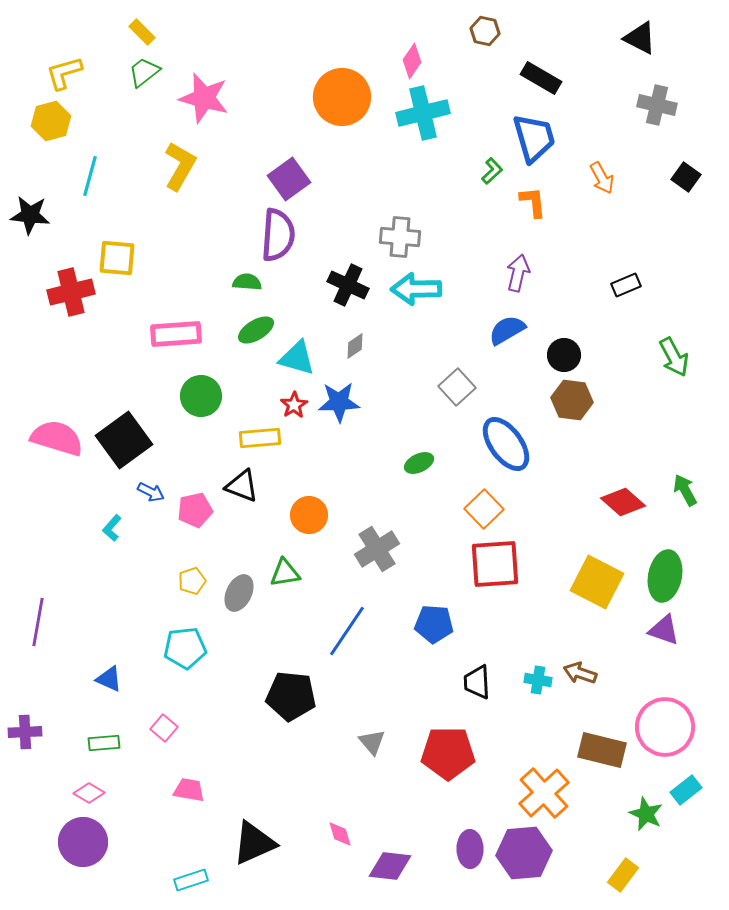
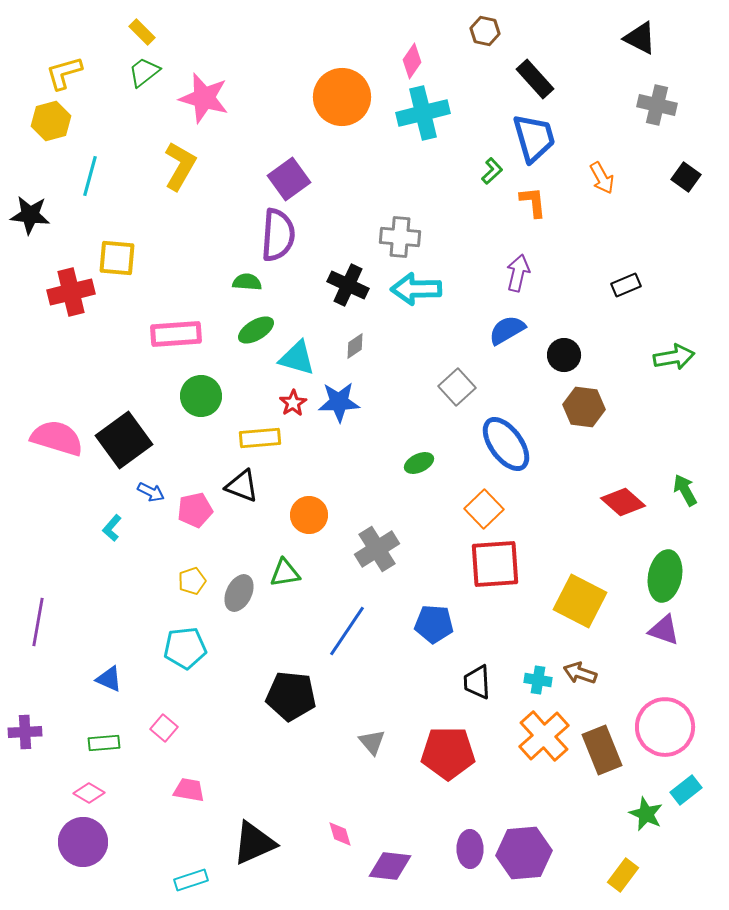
black rectangle at (541, 78): moved 6 px left, 1 px down; rotated 18 degrees clockwise
green arrow at (674, 357): rotated 72 degrees counterclockwise
brown hexagon at (572, 400): moved 12 px right, 7 px down
red star at (294, 405): moved 1 px left, 2 px up
yellow square at (597, 582): moved 17 px left, 19 px down
brown rectangle at (602, 750): rotated 54 degrees clockwise
orange cross at (544, 793): moved 57 px up
